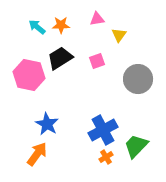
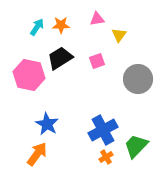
cyan arrow: rotated 84 degrees clockwise
